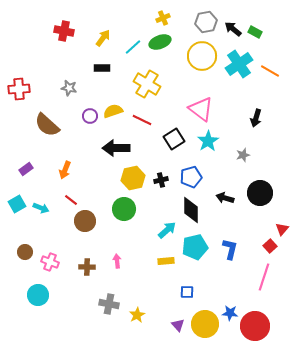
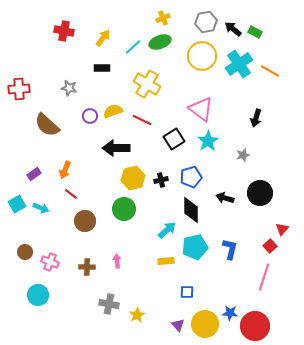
purple rectangle at (26, 169): moved 8 px right, 5 px down
red line at (71, 200): moved 6 px up
